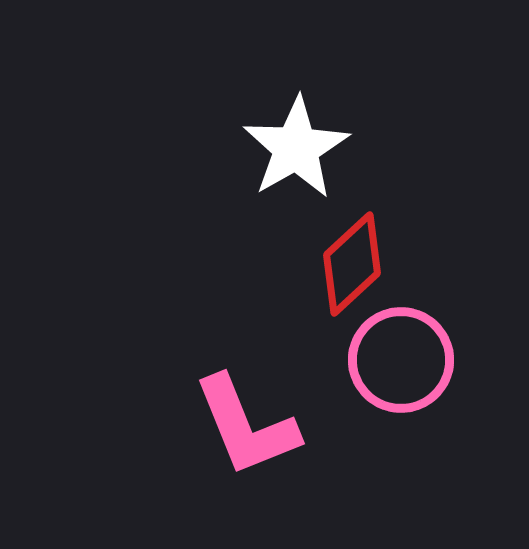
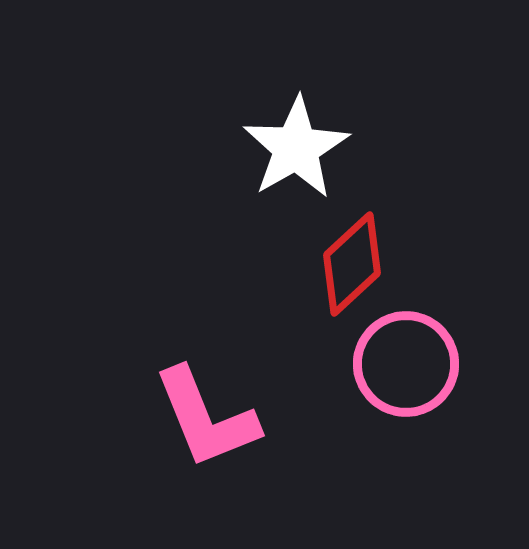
pink circle: moved 5 px right, 4 px down
pink L-shape: moved 40 px left, 8 px up
